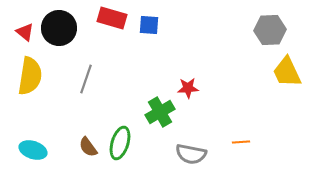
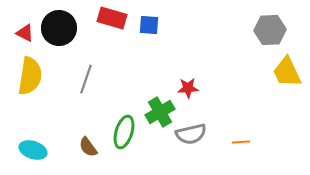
red triangle: moved 1 px down; rotated 12 degrees counterclockwise
green ellipse: moved 4 px right, 11 px up
gray semicircle: moved 20 px up; rotated 24 degrees counterclockwise
